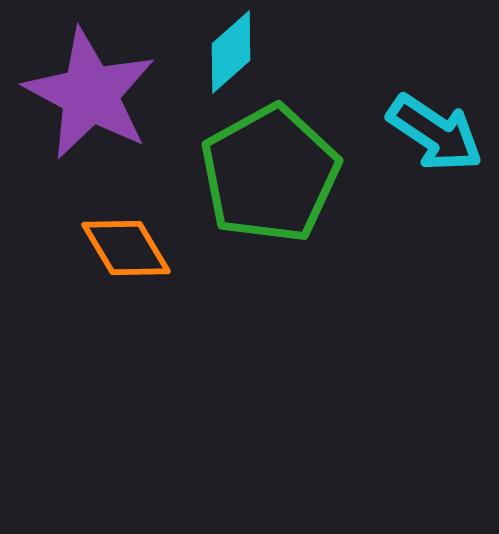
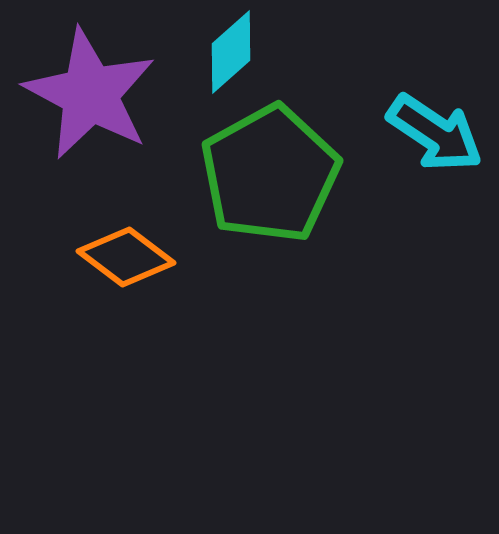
orange diamond: moved 9 px down; rotated 22 degrees counterclockwise
